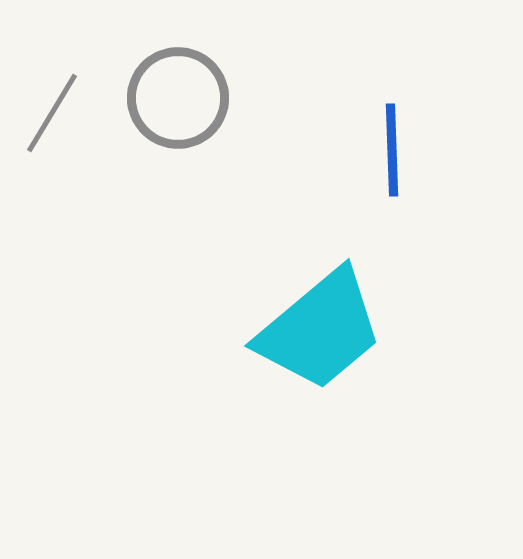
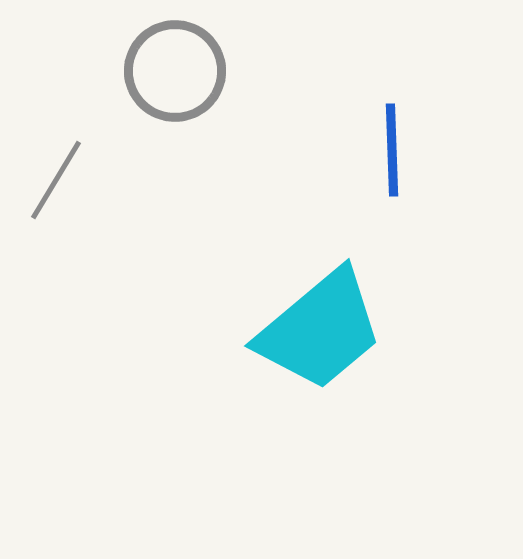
gray circle: moved 3 px left, 27 px up
gray line: moved 4 px right, 67 px down
